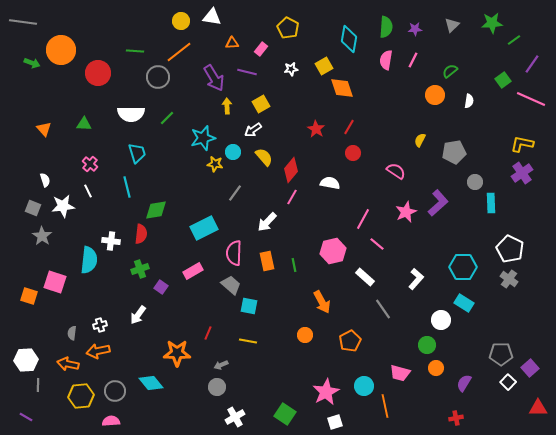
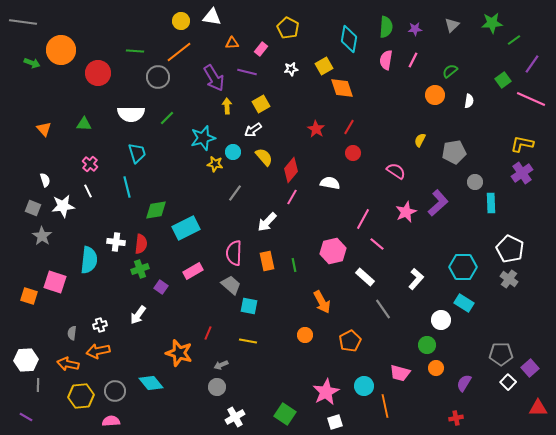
cyan rectangle at (204, 228): moved 18 px left
red semicircle at (141, 234): moved 10 px down
white cross at (111, 241): moved 5 px right, 1 px down
orange star at (177, 353): moved 2 px right; rotated 16 degrees clockwise
